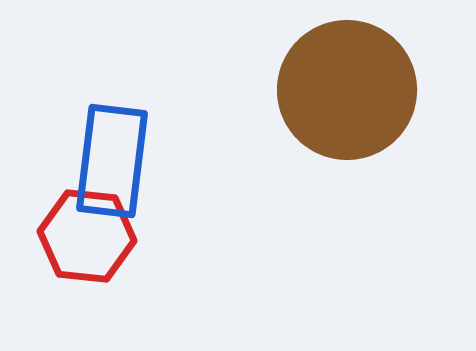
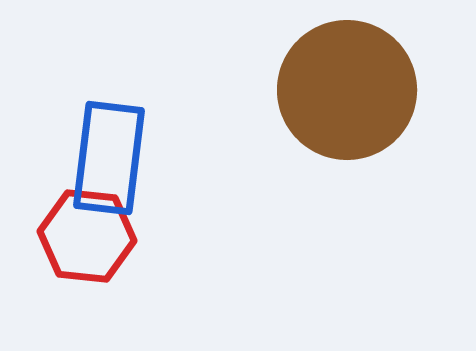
blue rectangle: moved 3 px left, 3 px up
